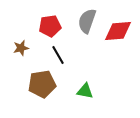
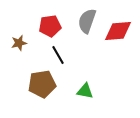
brown star: moved 2 px left, 5 px up
